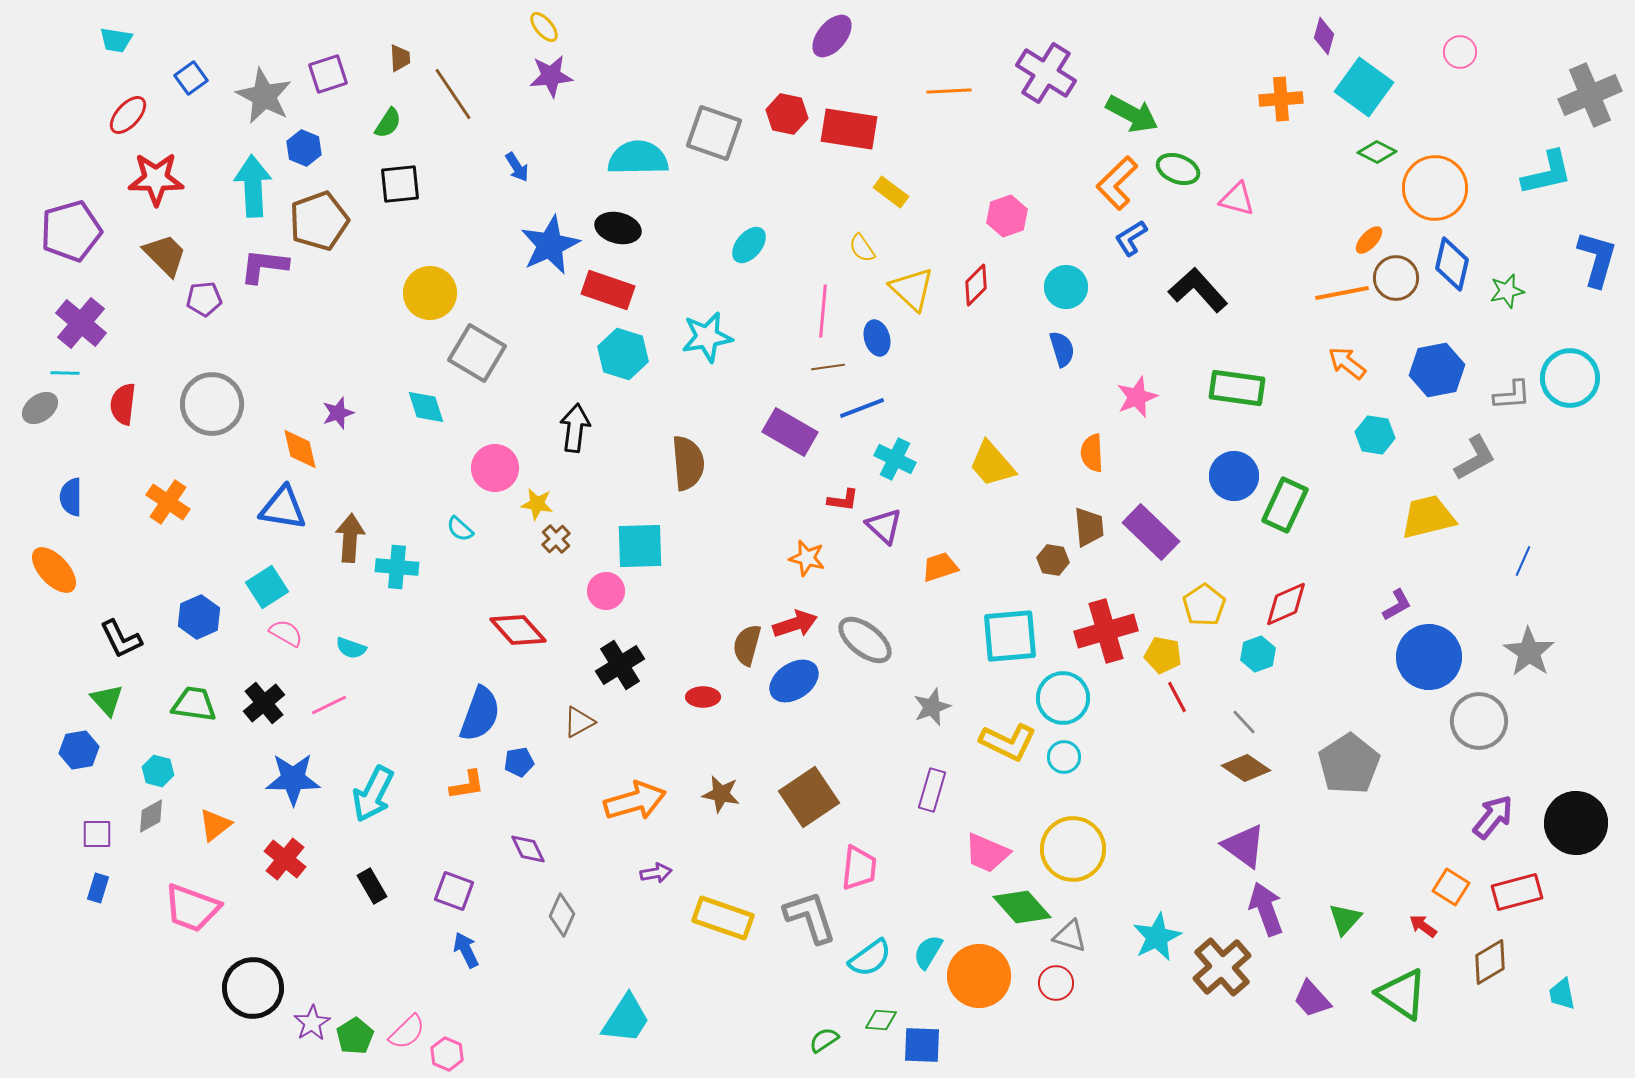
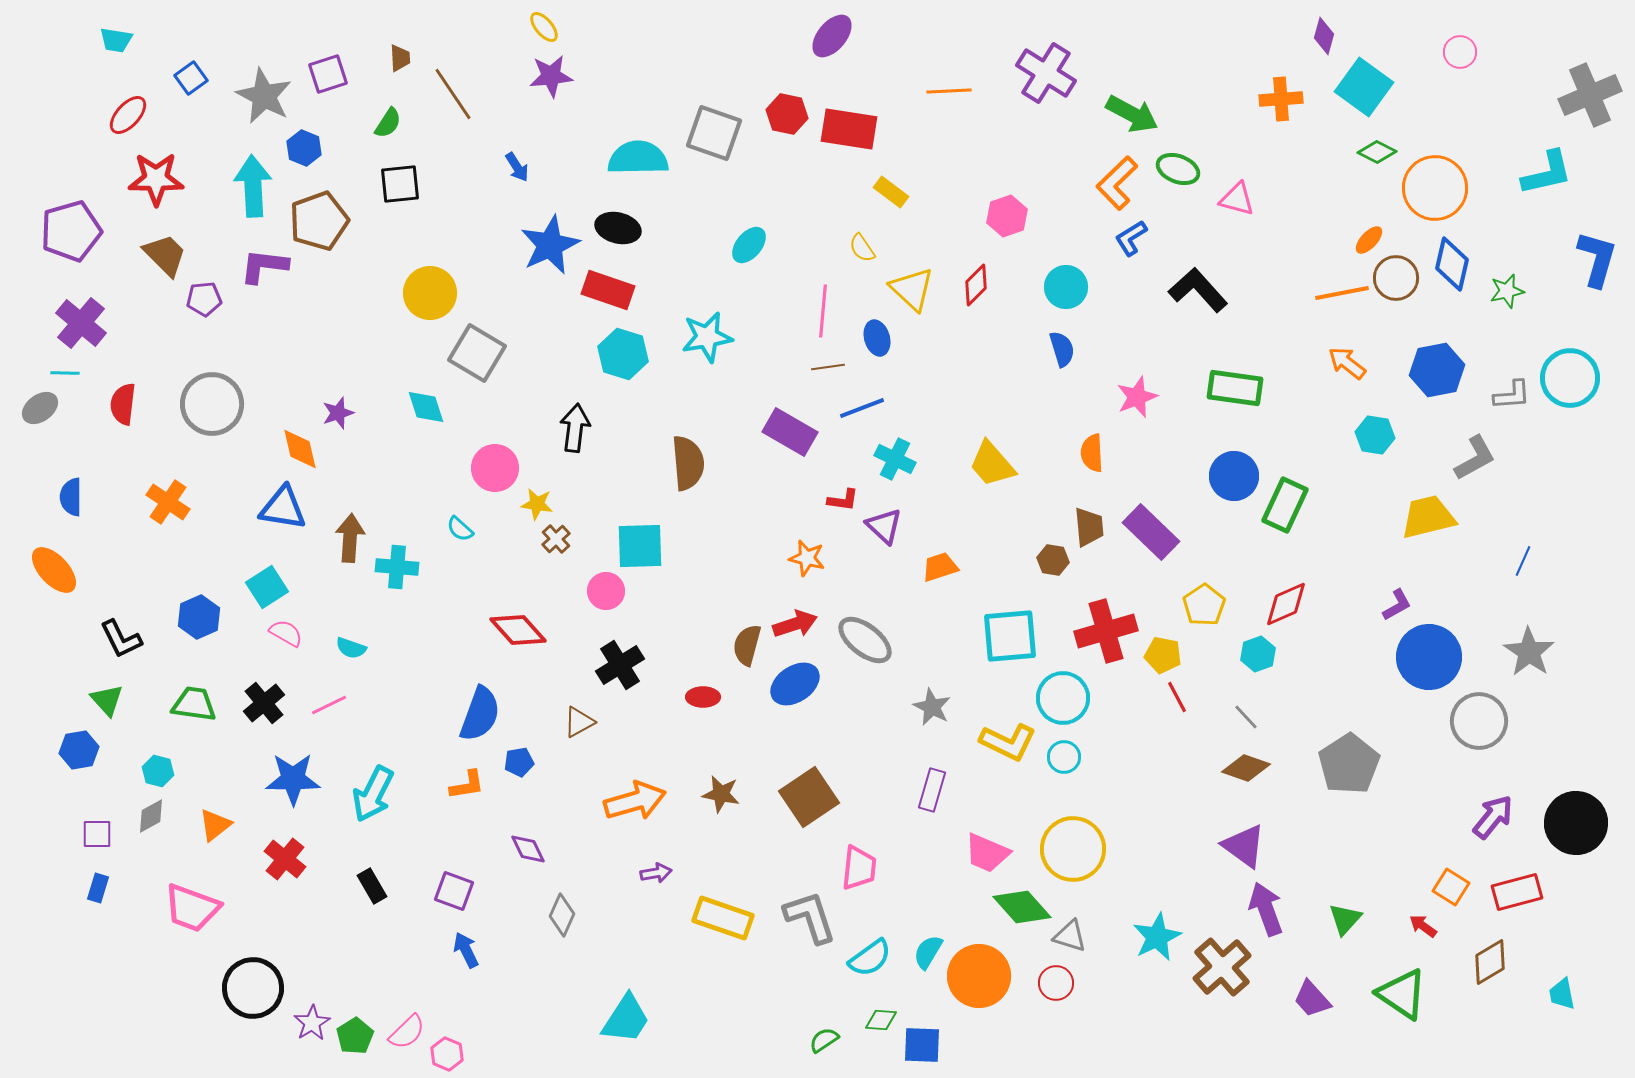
green rectangle at (1237, 388): moved 2 px left
blue ellipse at (794, 681): moved 1 px right, 3 px down
gray star at (932, 707): rotated 24 degrees counterclockwise
gray line at (1244, 722): moved 2 px right, 5 px up
brown diamond at (1246, 768): rotated 15 degrees counterclockwise
